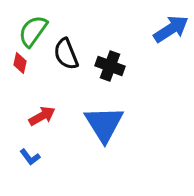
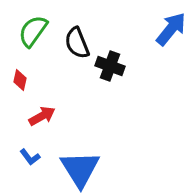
blue arrow: rotated 18 degrees counterclockwise
black semicircle: moved 11 px right, 11 px up
red diamond: moved 17 px down
blue triangle: moved 24 px left, 45 px down
